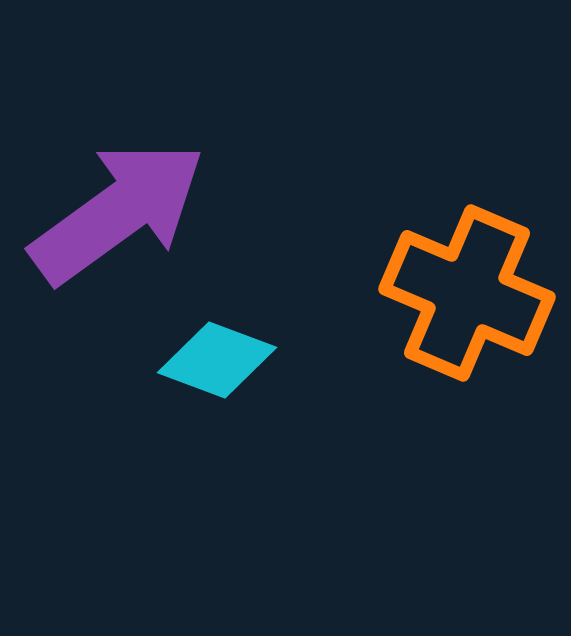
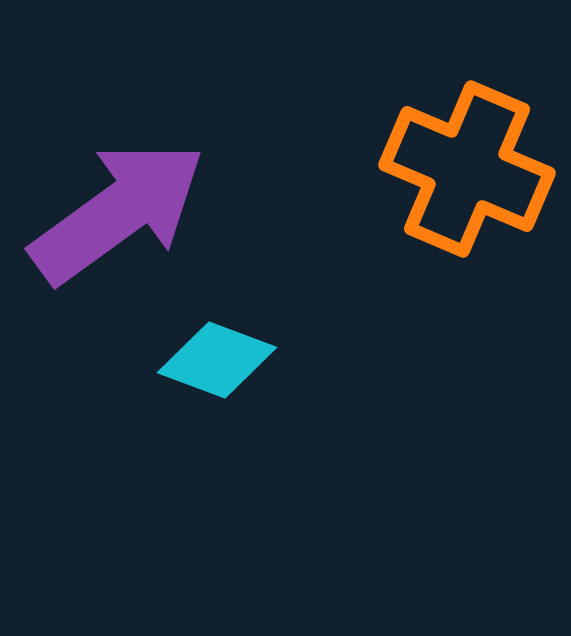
orange cross: moved 124 px up
